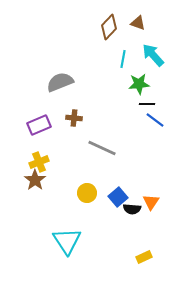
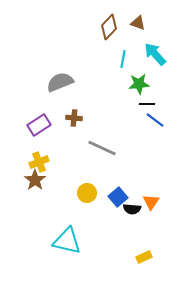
cyan arrow: moved 2 px right, 1 px up
purple rectangle: rotated 10 degrees counterclockwise
cyan triangle: rotated 44 degrees counterclockwise
